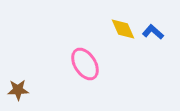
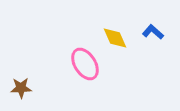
yellow diamond: moved 8 px left, 9 px down
brown star: moved 3 px right, 2 px up
